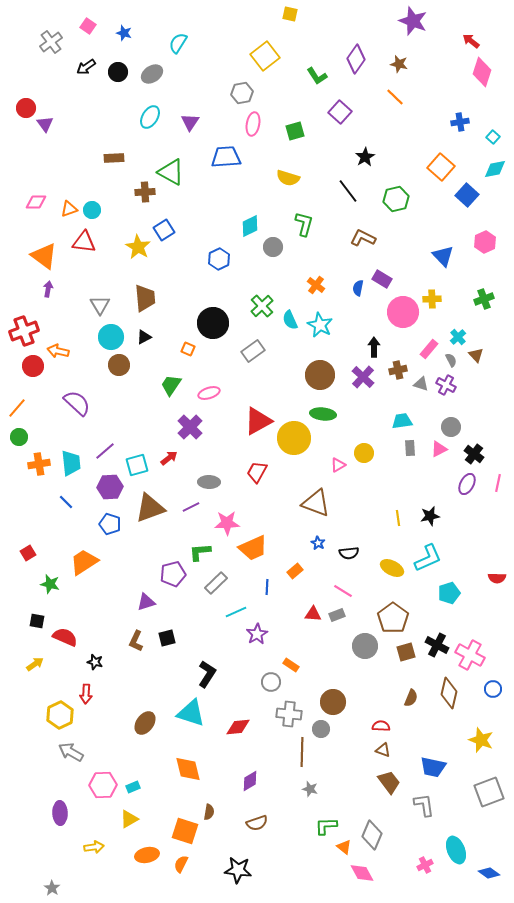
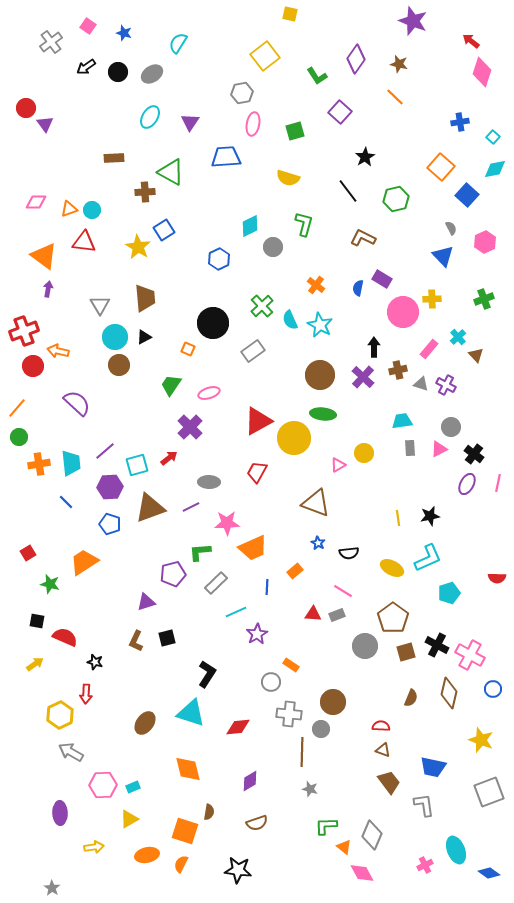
cyan circle at (111, 337): moved 4 px right
gray semicircle at (451, 360): moved 132 px up
